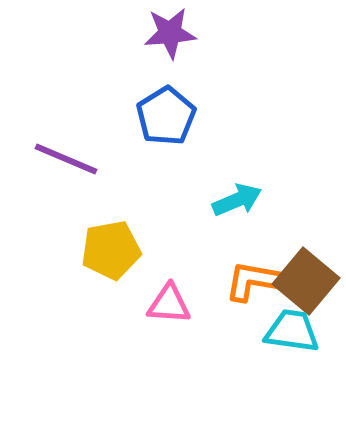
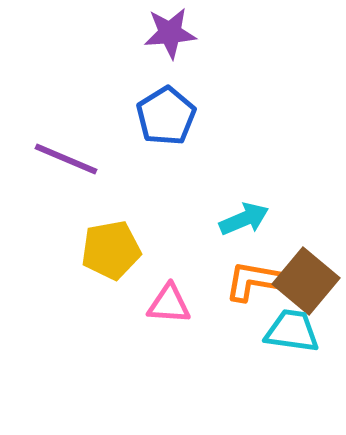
cyan arrow: moved 7 px right, 19 px down
